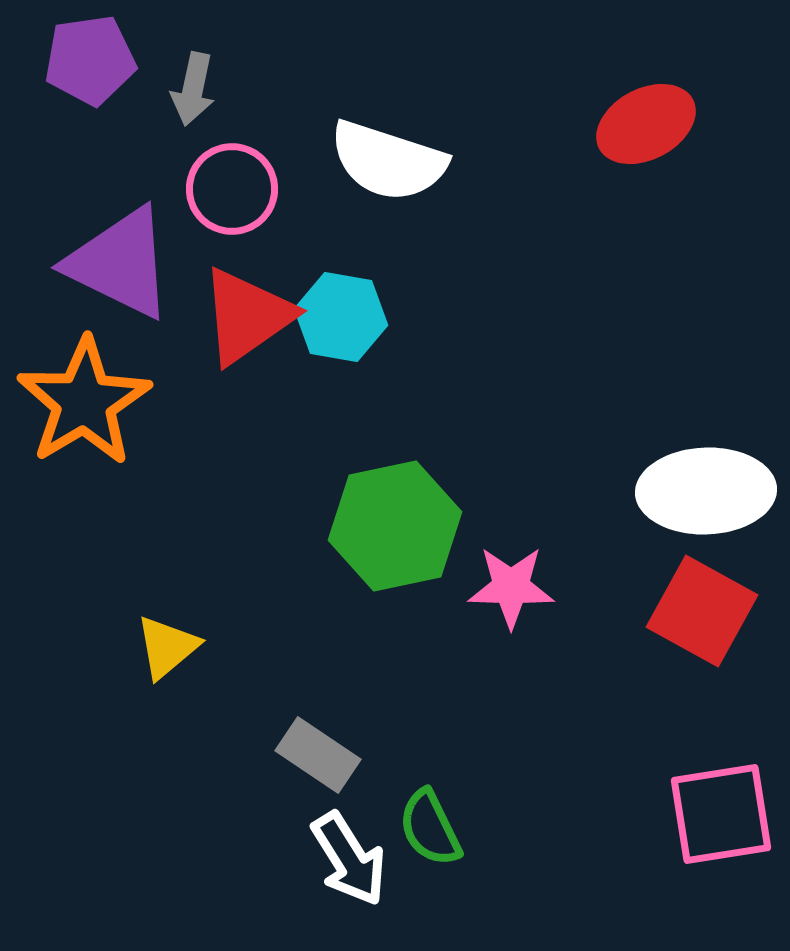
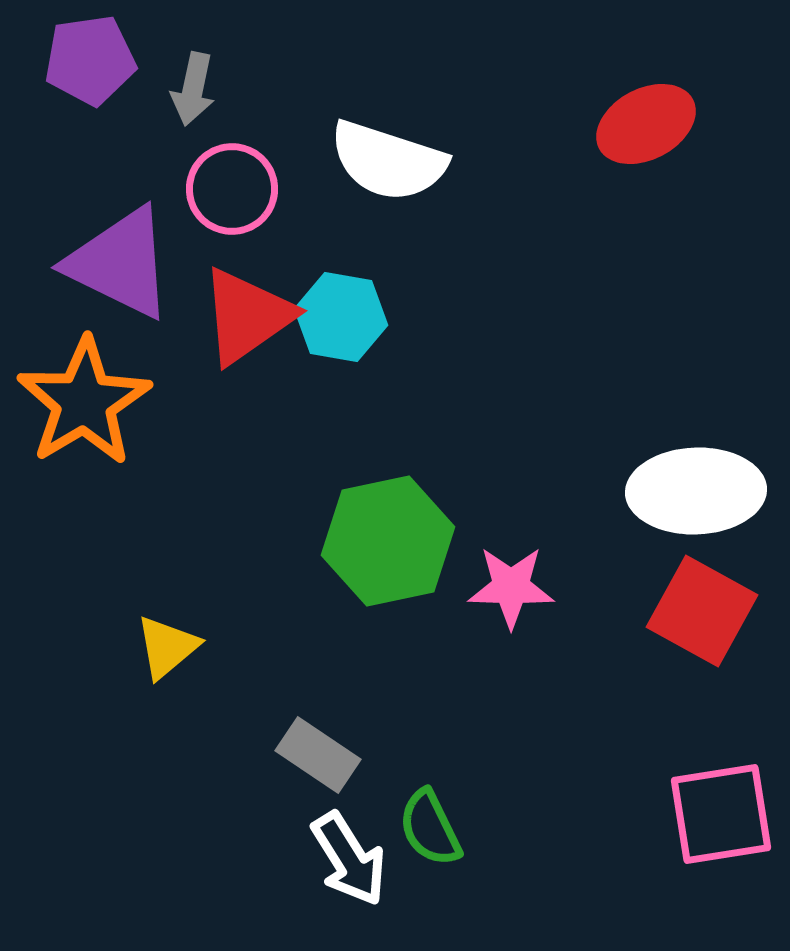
white ellipse: moved 10 px left
green hexagon: moved 7 px left, 15 px down
